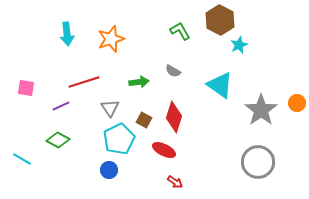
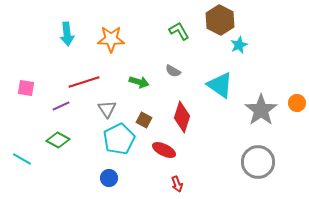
green L-shape: moved 1 px left
orange star: rotated 20 degrees clockwise
green arrow: rotated 24 degrees clockwise
gray triangle: moved 3 px left, 1 px down
red diamond: moved 8 px right
blue circle: moved 8 px down
red arrow: moved 2 px right, 2 px down; rotated 35 degrees clockwise
